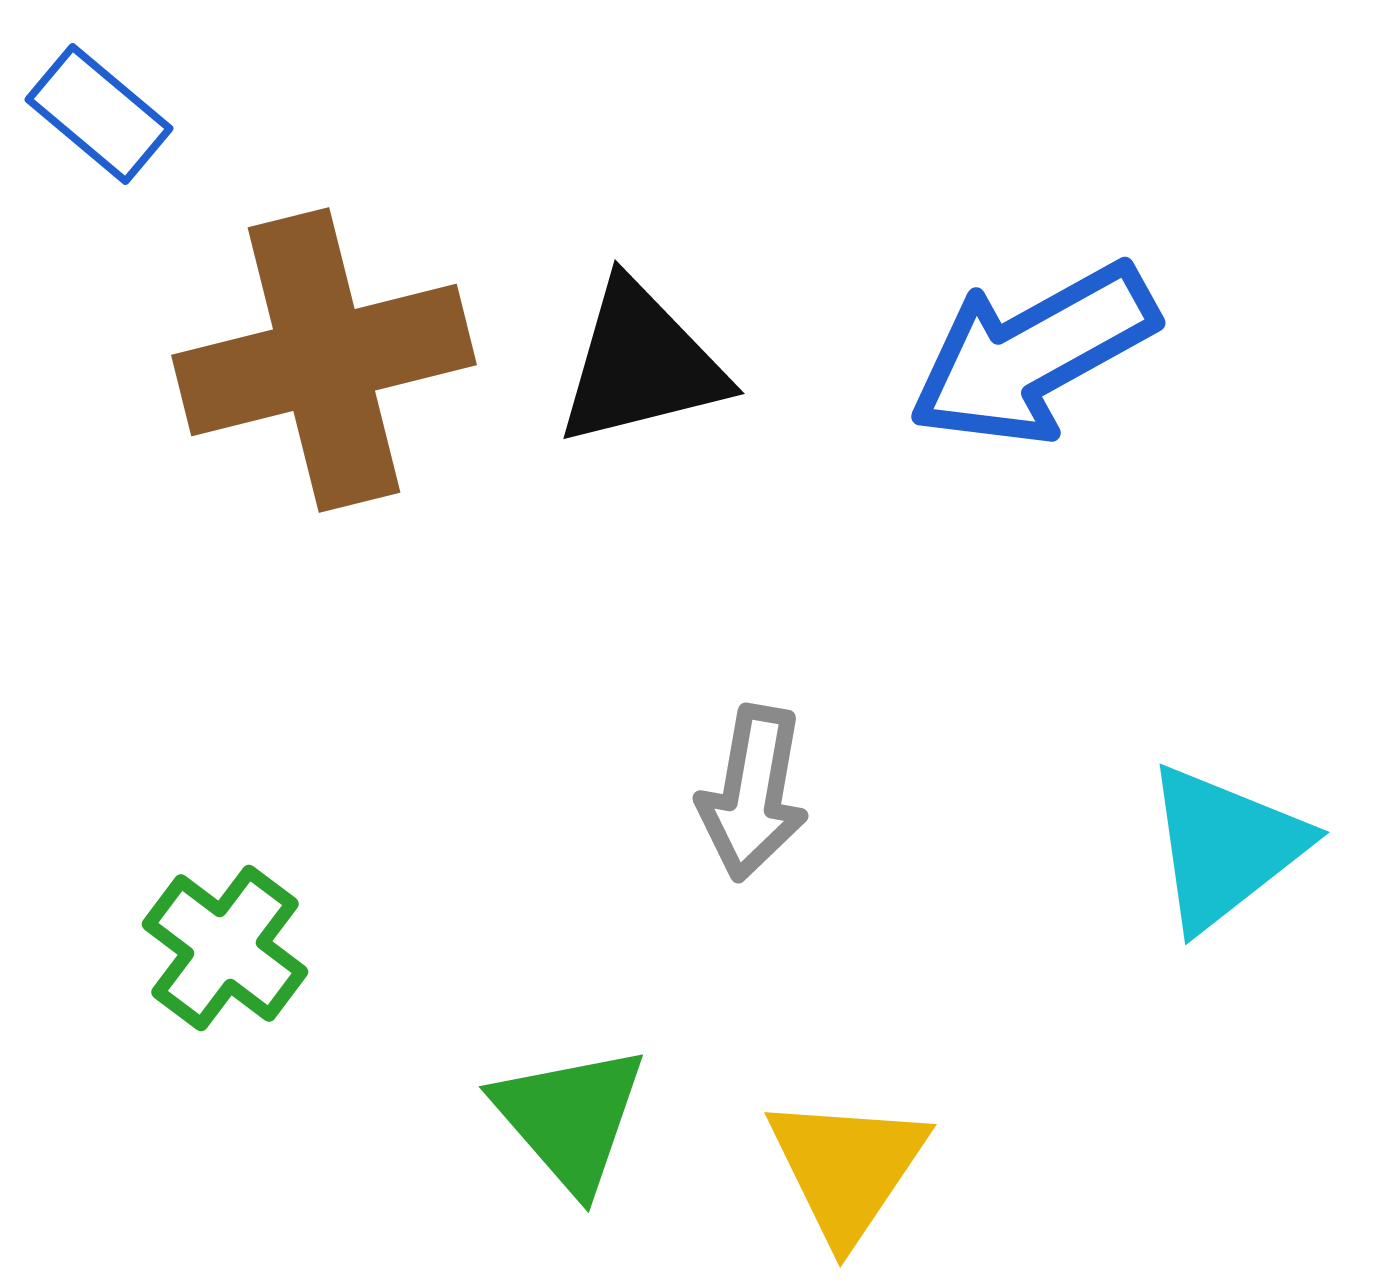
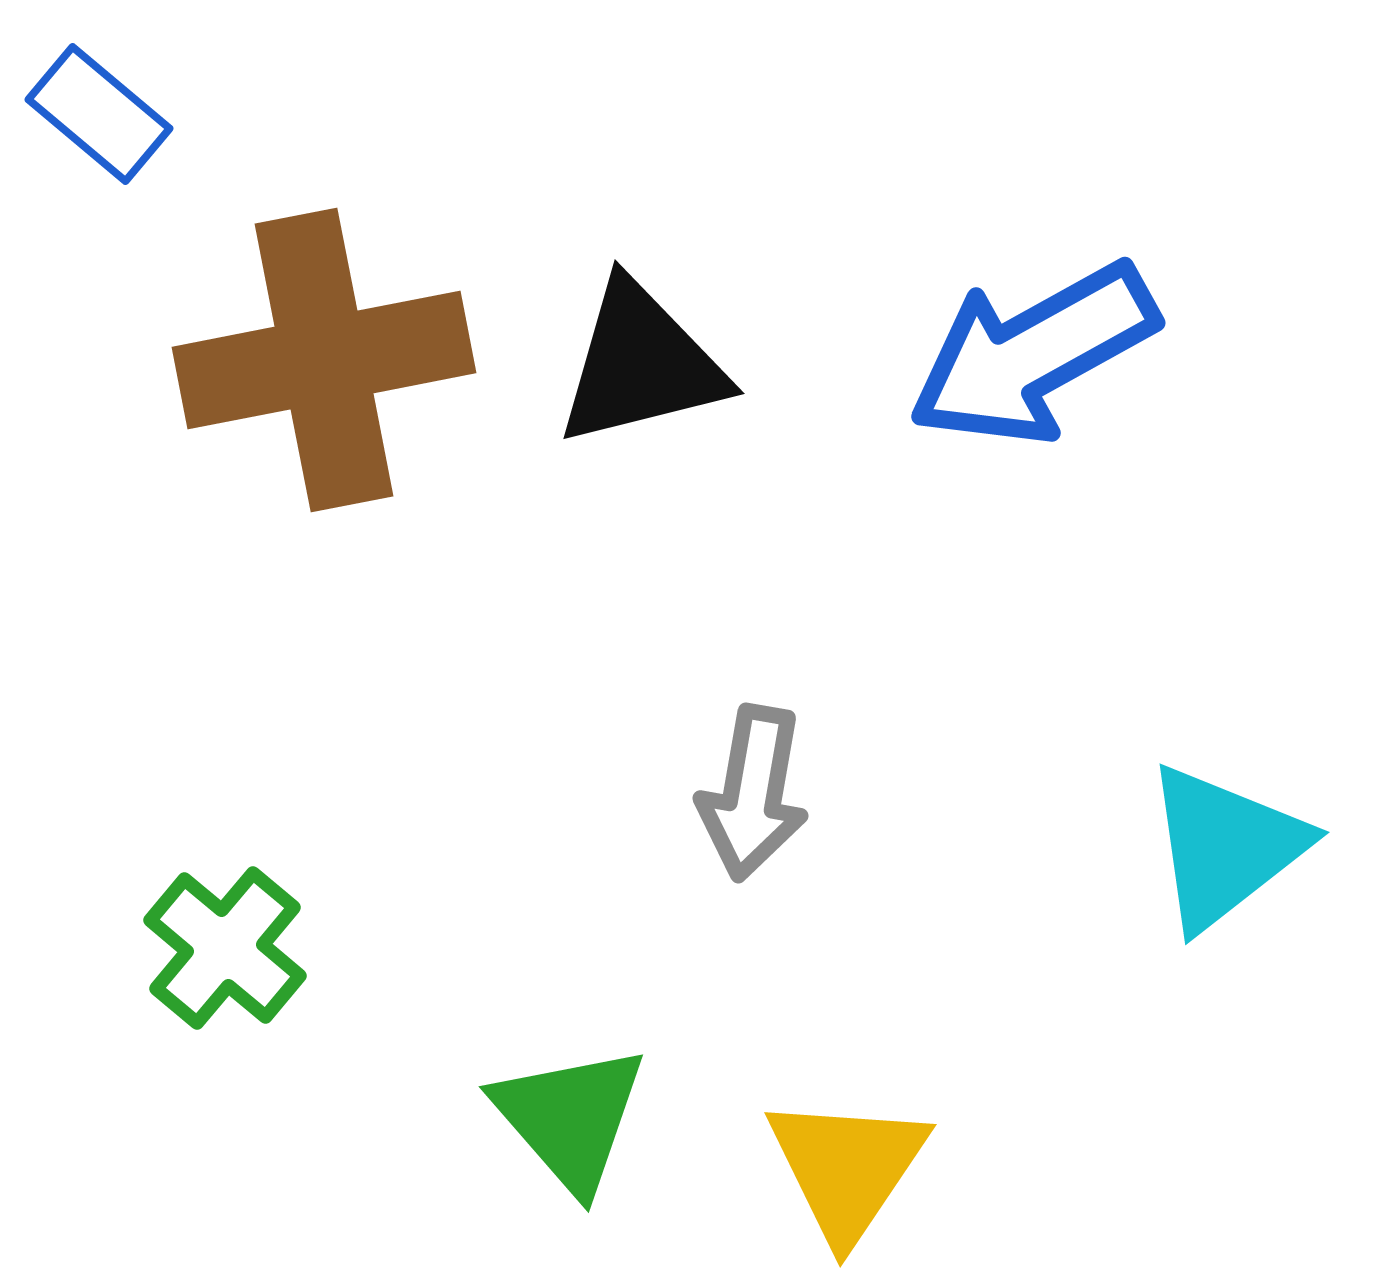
brown cross: rotated 3 degrees clockwise
green cross: rotated 3 degrees clockwise
